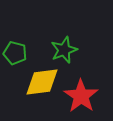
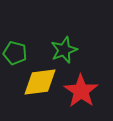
yellow diamond: moved 2 px left
red star: moved 5 px up
